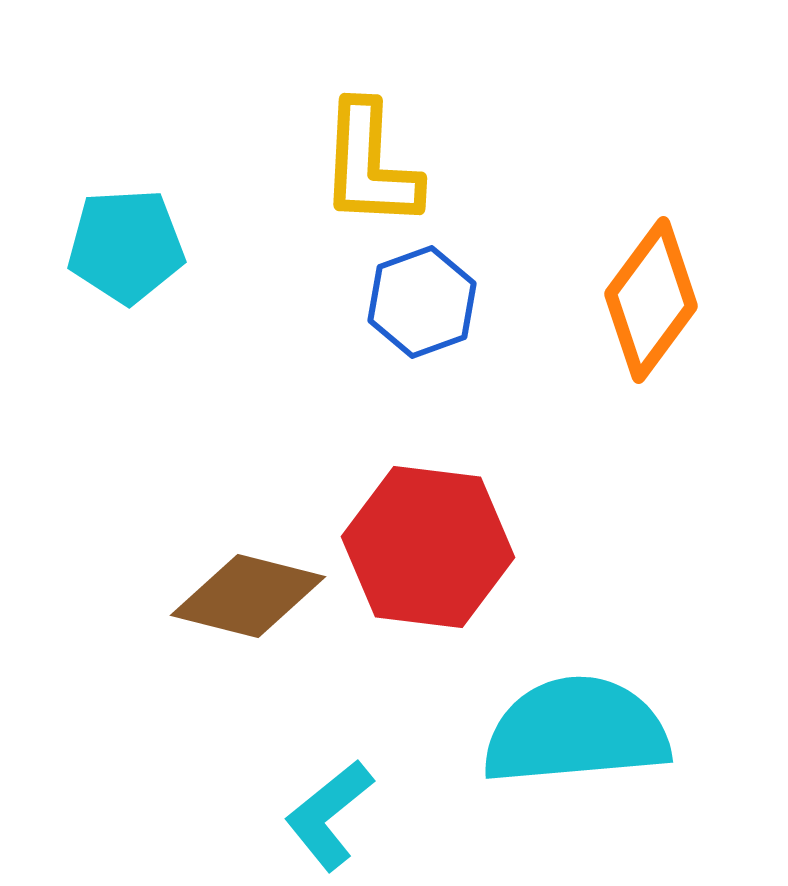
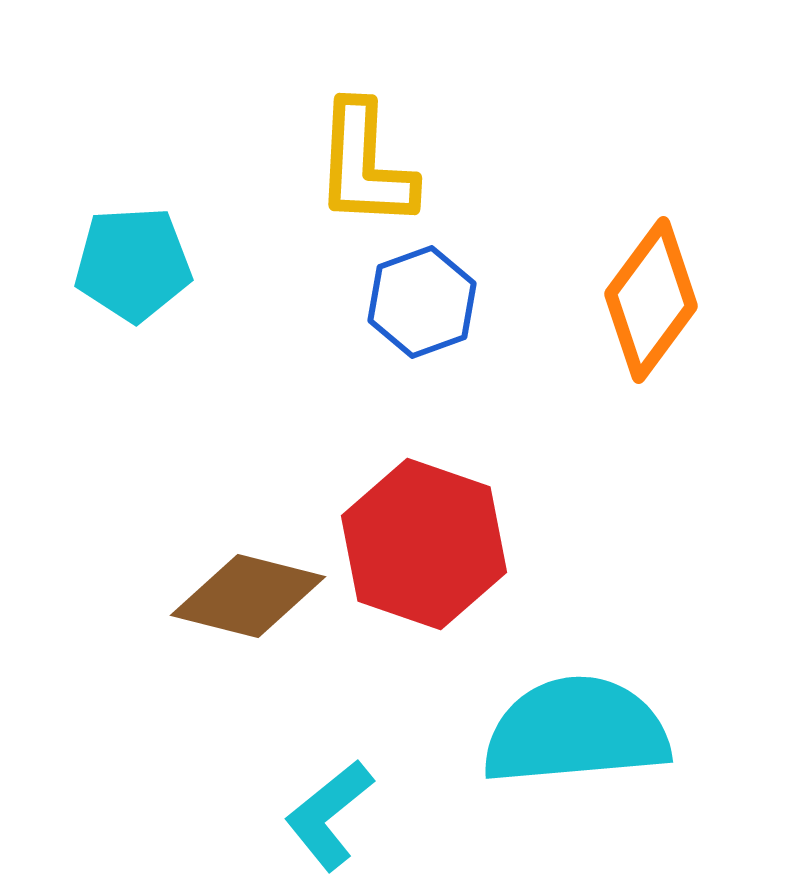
yellow L-shape: moved 5 px left
cyan pentagon: moved 7 px right, 18 px down
red hexagon: moved 4 px left, 3 px up; rotated 12 degrees clockwise
